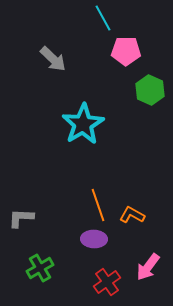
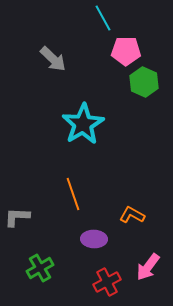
green hexagon: moved 6 px left, 8 px up
orange line: moved 25 px left, 11 px up
gray L-shape: moved 4 px left, 1 px up
red cross: rotated 8 degrees clockwise
